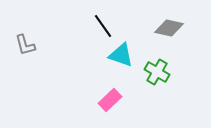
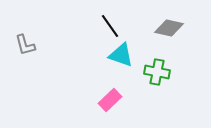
black line: moved 7 px right
green cross: rotated 20 degrees counterclockwise
